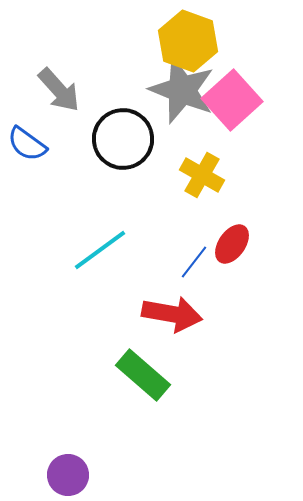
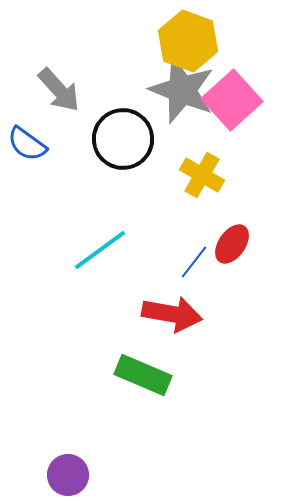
green rectangle: rotated 18 degrees counterclockwise
